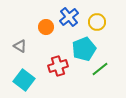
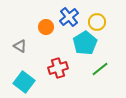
cyan pentagon: moved 1 px right, 6 px up; rotated 10 degrees counterclockwise
red cross: moved 2 px down
cyan square: moved 2 px down
